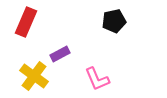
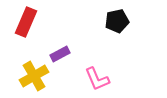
black pentagon: moved 3 px right
yellow cross: rotated 24 degrees clockwise
